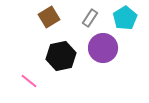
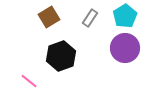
cyan pentagon: moved 2 px up
purple circle: moved 22 px right
black hexagon: rotated 8 degrees counterclockwise
